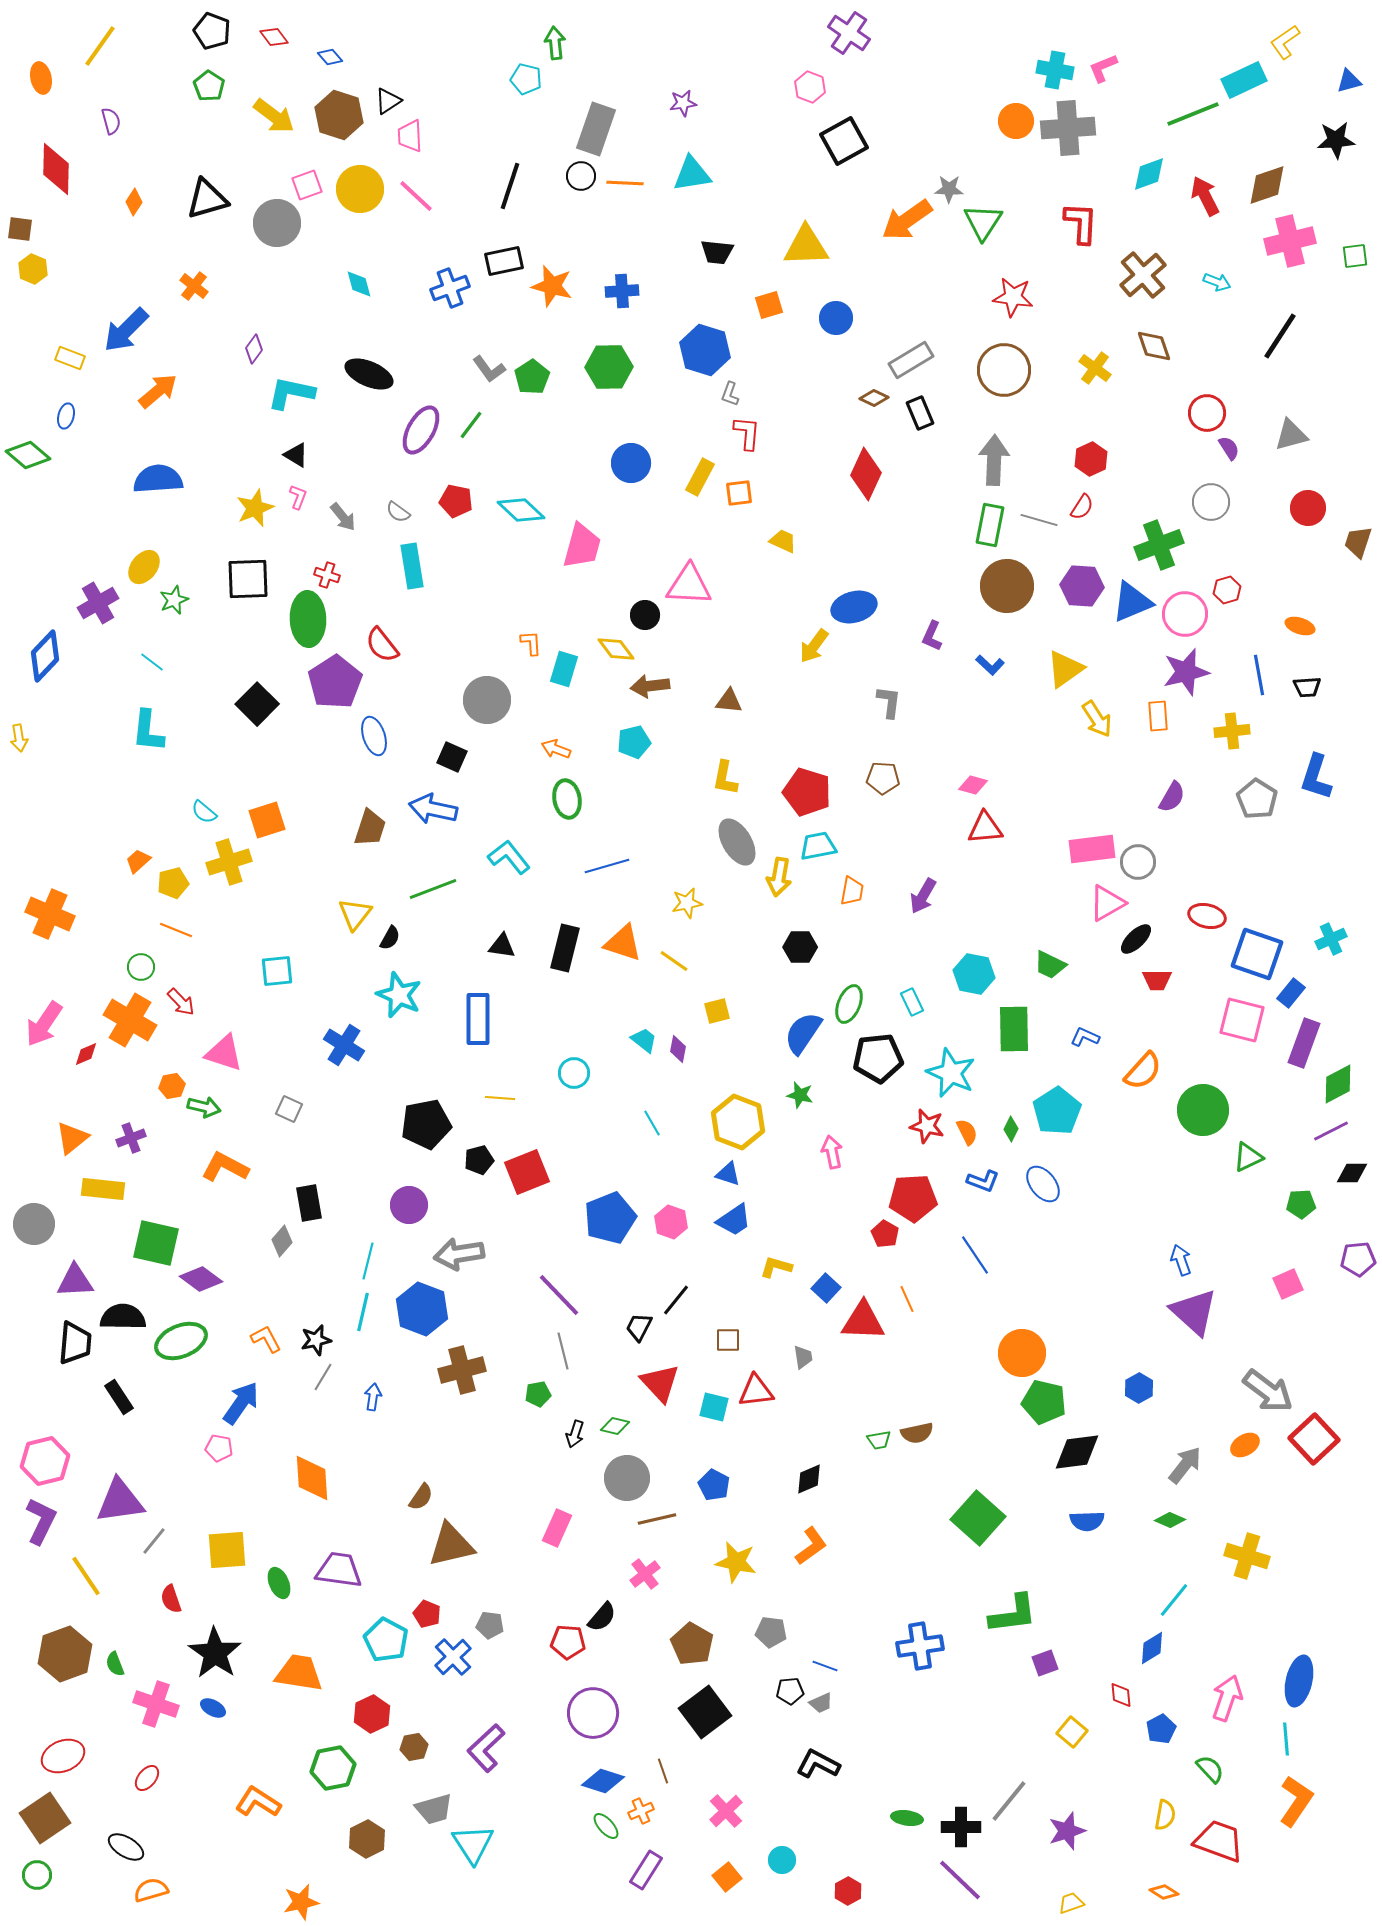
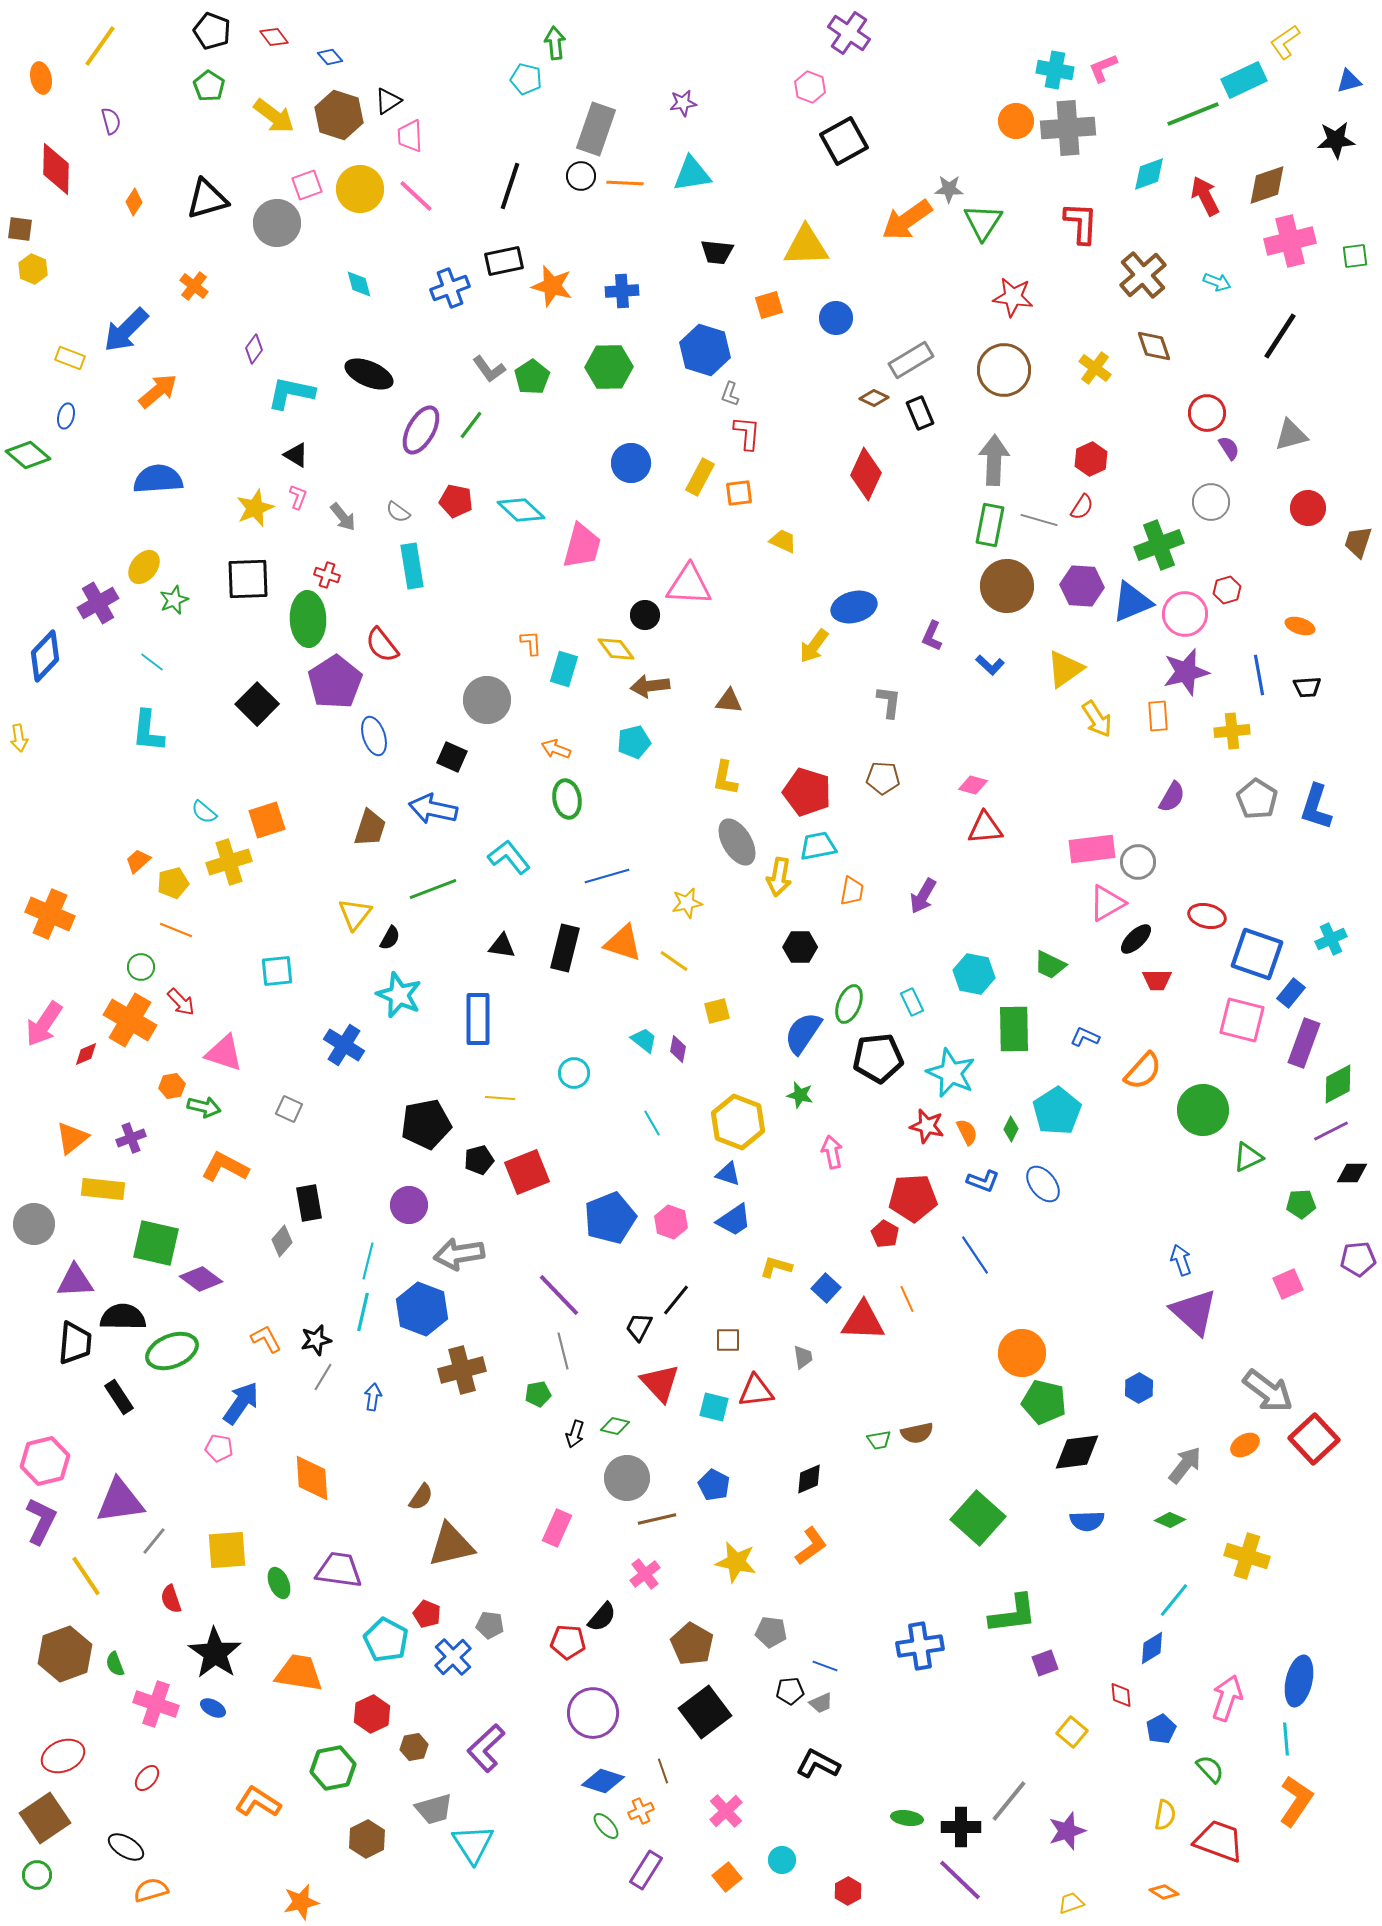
blue L-shape at (1316, 777): moved 30 px down
blue line at (607, 866): moved 10 px down
green ellipse at (181, 1341): moved 9 px left, 10 px down
